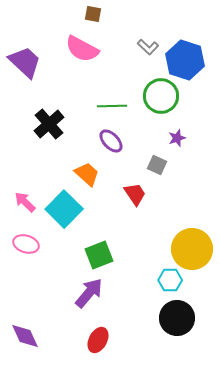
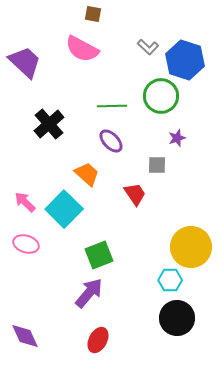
gray square: rotated 24 degrees counterclockwise
yellow circle: moved 1 px left, 2 px up
